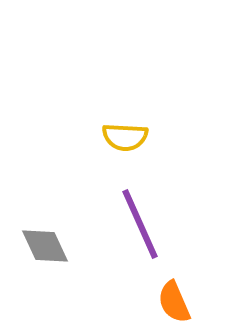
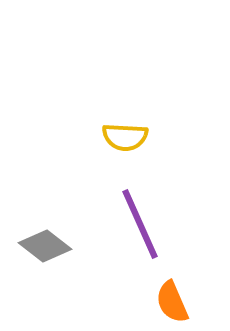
gray diamond: rotated 27 degrees counterclockwise
orange semicircle: moved 2 px left
